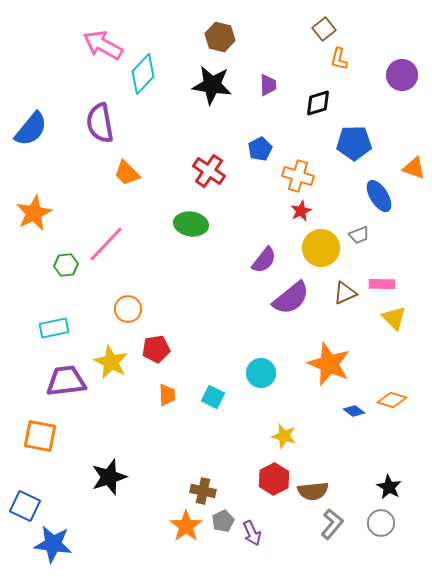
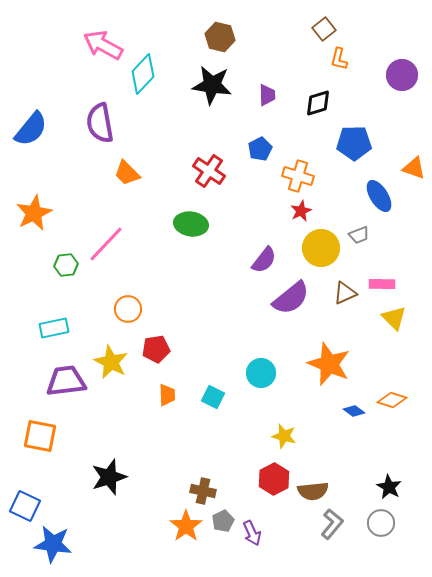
purple trapezoid at (268, 85): moved 1 px left, 10 px down
